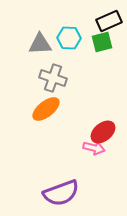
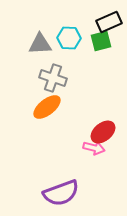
black rectangle: moved 1 px down
green square: moved 1 px left, 1 px up
orange ellipse: moved 1 px right, 2 px up
